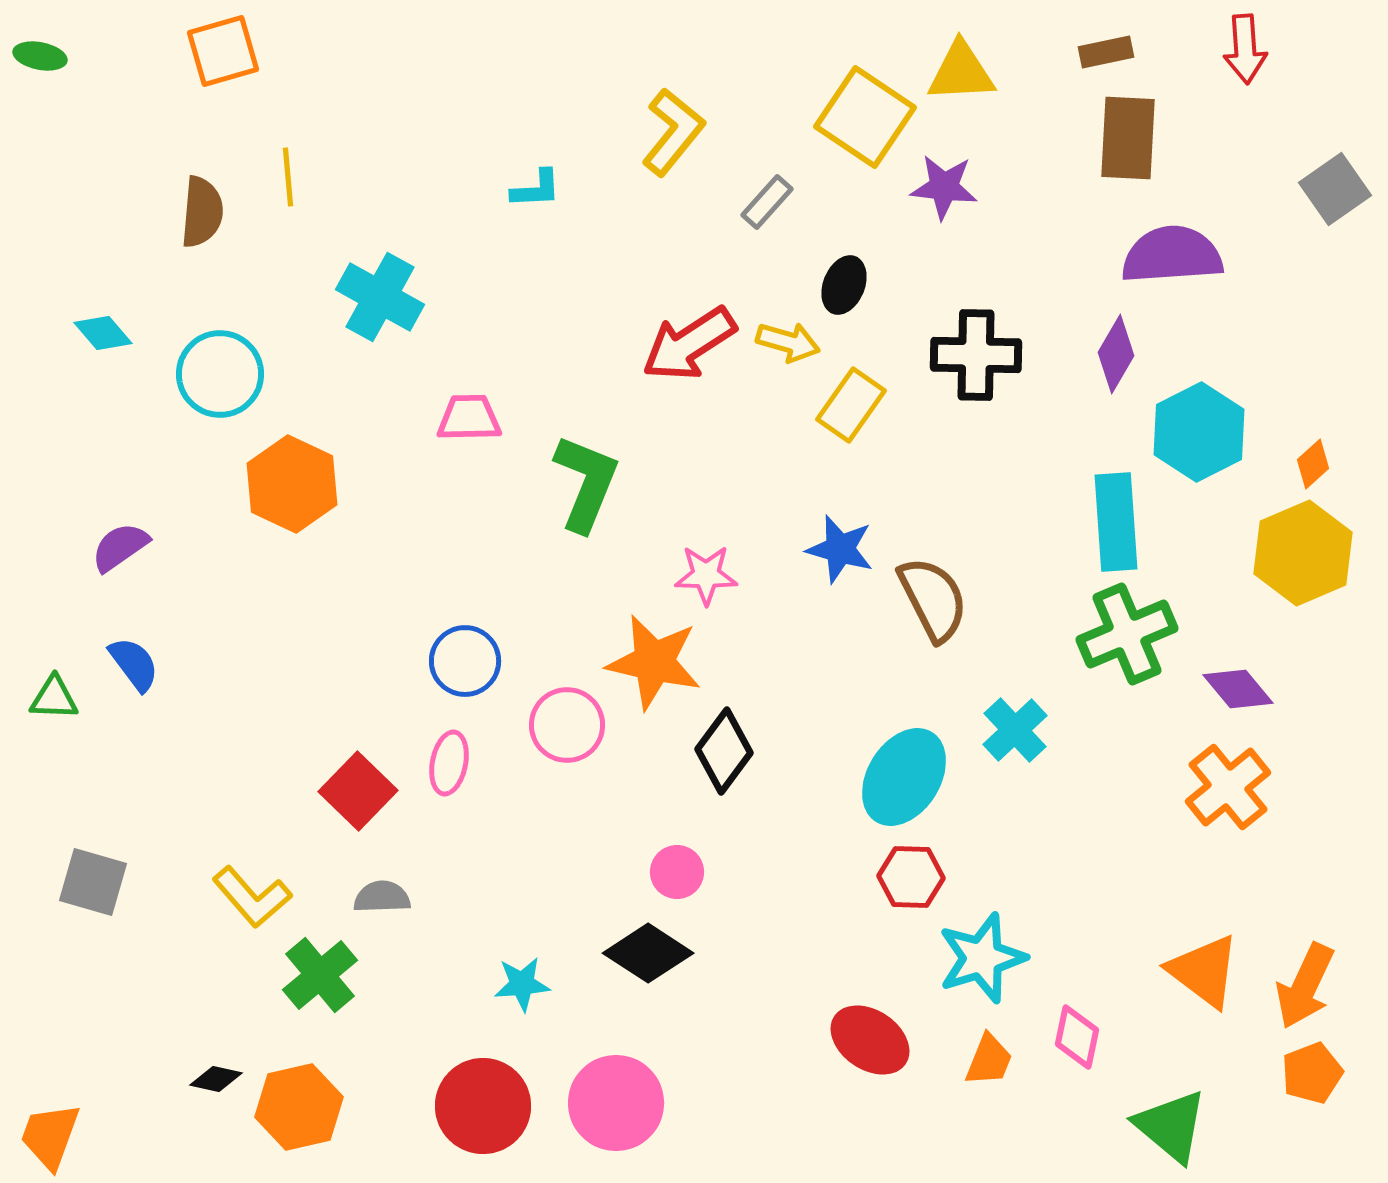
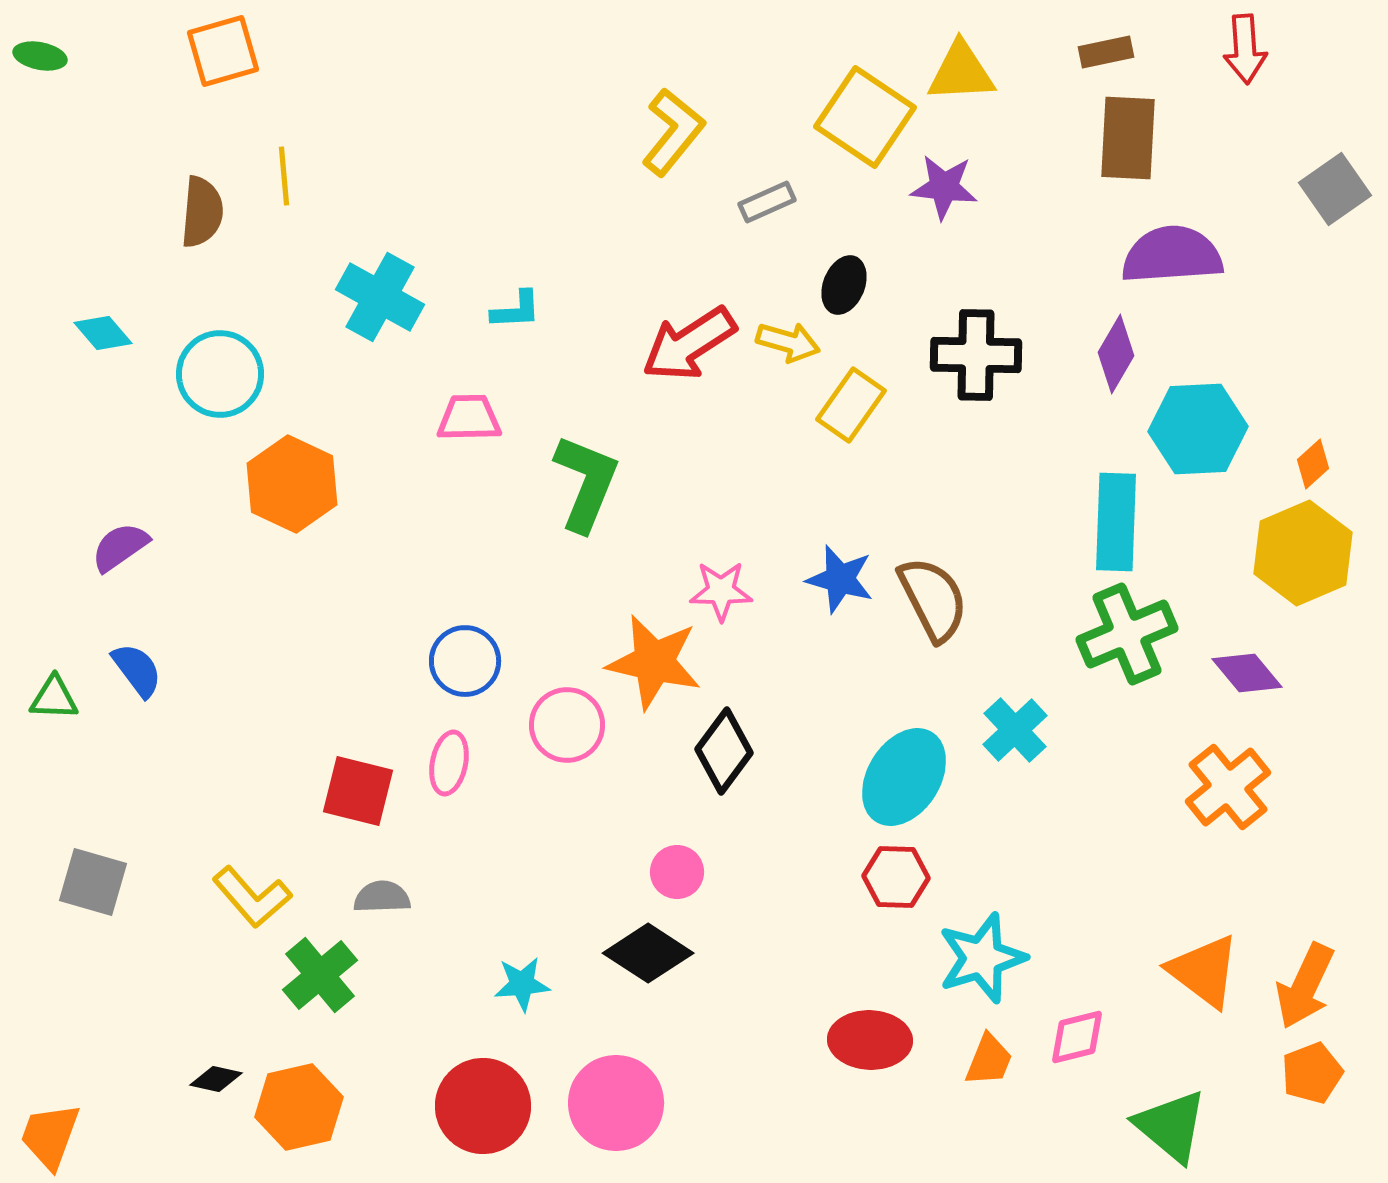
yellow line at (288, 177): moved 4 px left, 1 px up
cyan L-shape at (536, 189): moved 20 px left, 121 px down
gray rectangle at (767, 202): rotated 24 degrees clockwise
cyan hexagon at (1199, 432): moved 1 px left, 3 px up; rotated 24 degrees clockwise
cyan rectangle at (1116, 522): rotated 6 degrees clockwise
blue star at (840, 549): moved 30 px down
pink star at (706, 575): moved 15 px right, 16 px down
blue semicircle at (134, 664): moved 3 px right, 6 px down
purple diamond at (1238, 689): moved 9 px right, 16 px up
red square at (358, 791): rotated 30 degrees counterclockwise
red hexagon at (911, 877): moved 15 px left
pink diamond at (1077, 1037): rotated 64 degrees clockwise
red ellipse at (870, 1040): rotated 32 degrees counterclockwise
